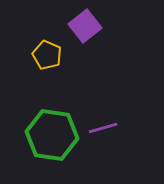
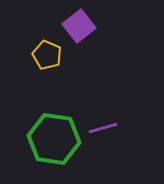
purple square: moved 6 px left
green hexagon: moved 2 px right, 4 px down
